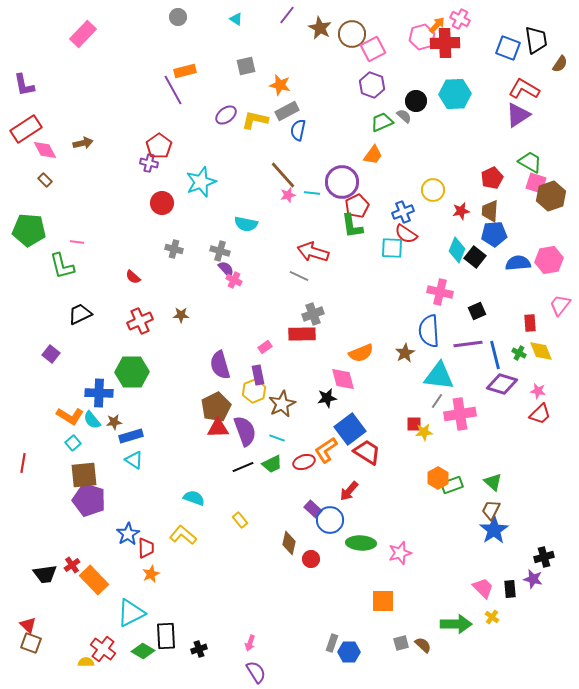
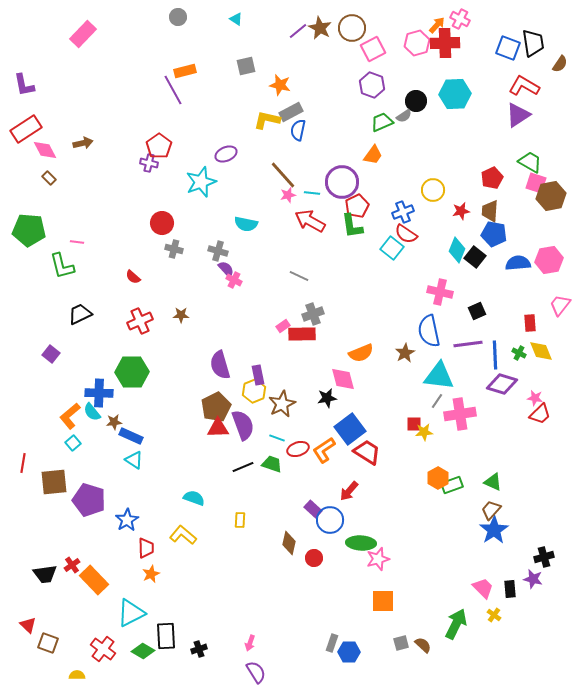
purple line at (287, 15): moved 11 px right, 16 px down; rotated 12 degrees clockwise
brown circle at (352, 34): moved 6 px up
pink hexagon at (422, 37): moved 5 px left, 6 px down
black trapezoid at (536, 40): moved 3 px left, 3 px down
red L-shape at (524, 89): moved 3 px up
gray rectangle at (287, 111): moved 4 px right, 1 px down
purple ellipse at (226, 115): moved 39 px down; rotated 15 degrees clockwise
gray semicircle at (404, 116): rotated 105 degrees clockwise
yellow L-shape at (255, 120): moved 12 px right
brown rectangle at (45, 180): moved 4 px right, 2 px up
brown hexagon at (551, 196): rotated 8 degrees clockwise
red circle at (162, 203): moved 20 px down
blue pentagon at (494, 234): rotated 15 degrees clockwise
cyan square at (392, 248): rotated 35 degrees clockwise
gray cross at (220, 251): moved 2 px left
red arrow at (313, 252): moved 3 px left, 31 px up; rotated 12 degrees clockwise
blue semicircle at (429, 331): rotated 8 degrees counterclockwise
pink rectangle at (265, 347): moved 18 px right, 21 px up
blue line at (495, 355): rotated 12 degrees clockwise
pink star at (538, 391): moved 3 px left, 7 px down
orange L-shape at (70, 416): rotated 108 degrees clockwise
cyan semicircle at (92, 420): moved 8 px up
purple semicircle at (245, 431): moved 2 px left, 6 px up
blue rectangle at (131, 436): rotated 40 degrees clockwise
orange L-shape at (326, 450): moved 2 px left
red ellipse at (304, 462): moved 6 px left, 13 px up
green trapezoid at (272, 464): rotated 135 degrees counterclockwise
brown square at (84, 475): moved 30 px left, 7 px down
green triangle at (493, 482): rotated 18 degrees counterclockwise
brown trapezoid at (491, 510): rotated 15 degrees clockwise
yellow rectangle at (240, 520): rotated 42 degrees clockwise
blue star at (128, 534): moved 1 px left, 14 px up
pink star at (400, 553): moved 22 px left, 6 px down
red circle at (311, 559): moved 3 px right, 1 px up
yellow cross at (492, 617): moved 2 px right, 2 px up
green arrow at (456, 624): rotated 64 degrees counterclockwise
brown square at (31, 643): moved 17 px right
yellow semicircle at (86, 662): moved 9 px left, 13 px down
